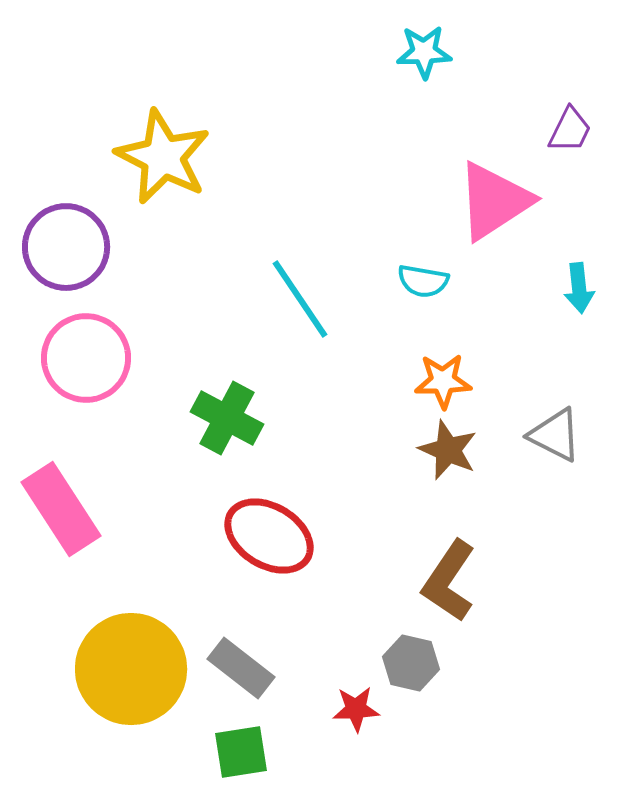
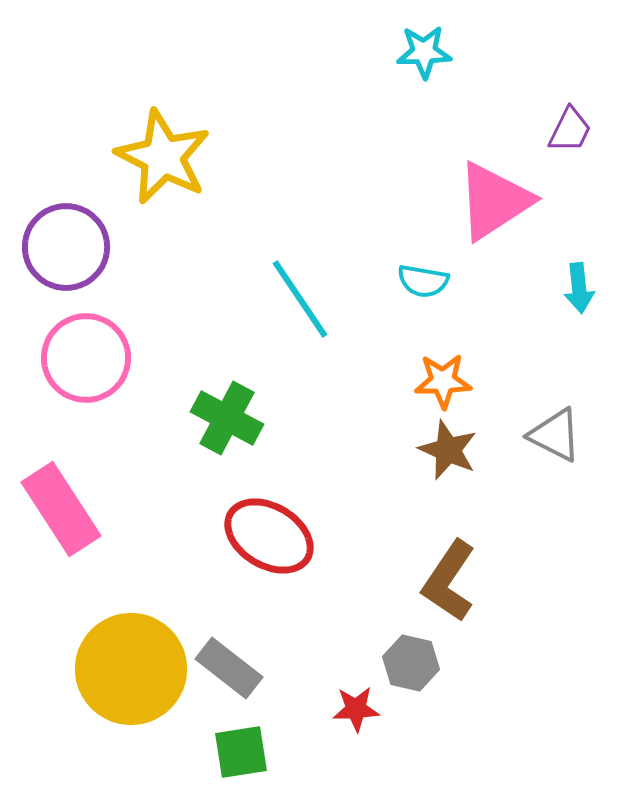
gray rectangle: moved 12 px left
